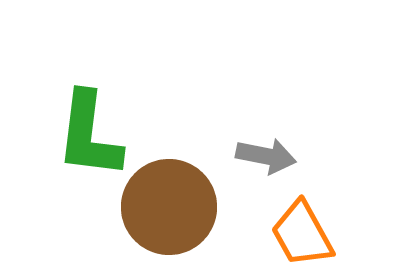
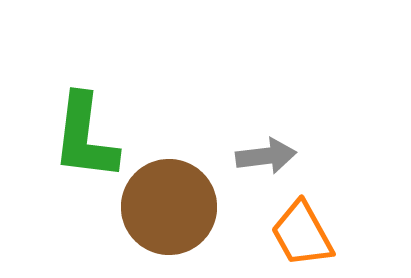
green L-shape: moved 4 px left, 2 px down
gray arrow: rotated 18 degrees counterclockwise
